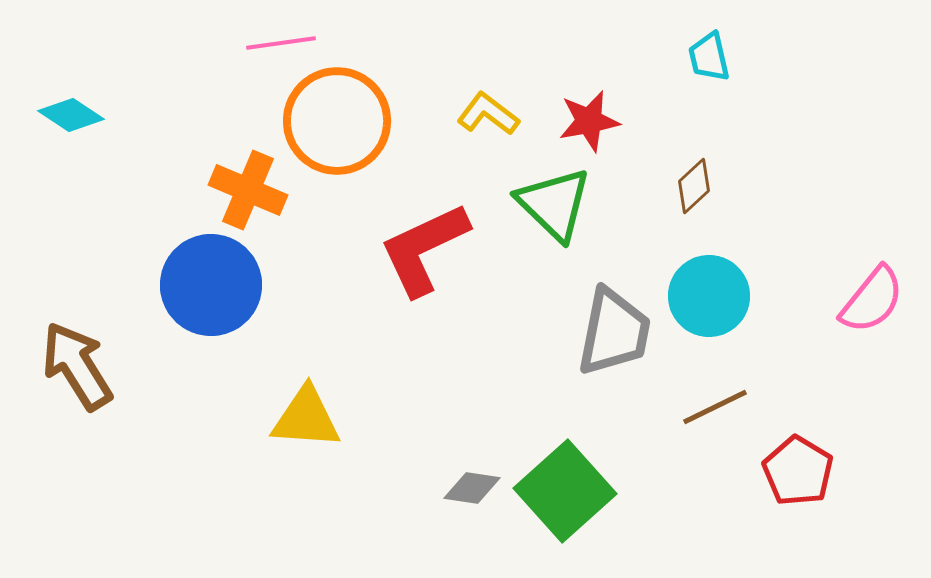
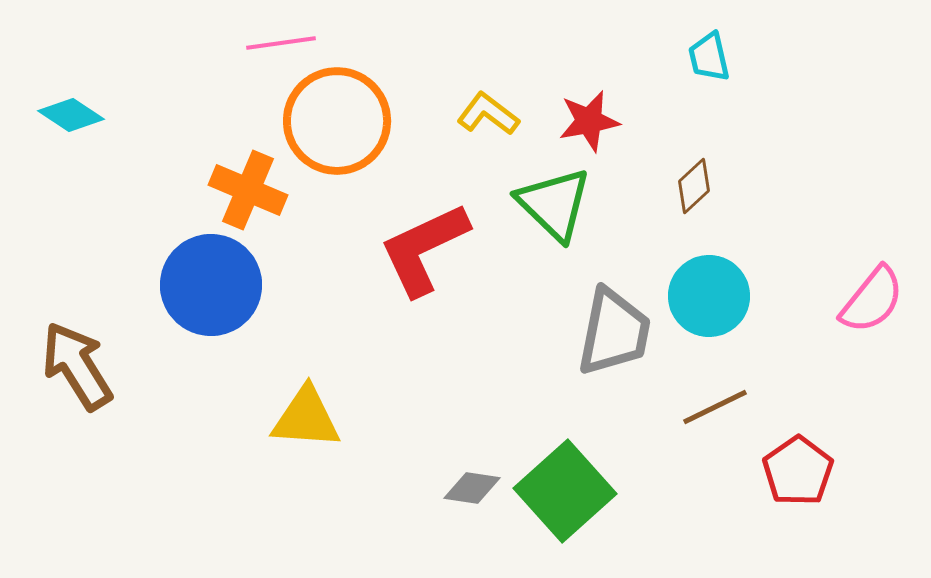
red pentagon: rotated 6 degrees clockwise
